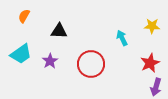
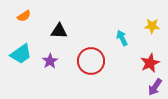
orange semicircle: rotated 152 degrees counterclockwise
red circle: moved 3 px up
purple arrow: moved 1 px left; rotated 18 degrees clockwise
